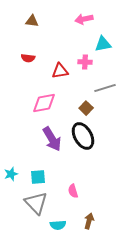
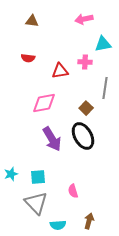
gray line: rotated 65 degrees counterclockwise
